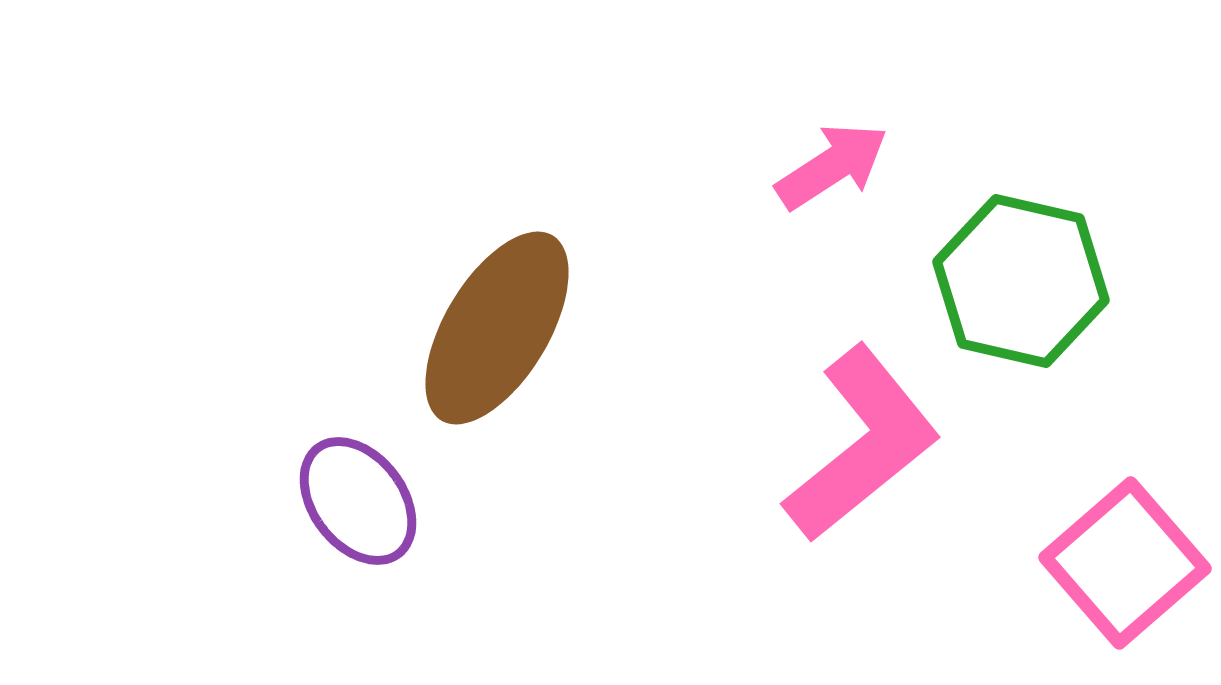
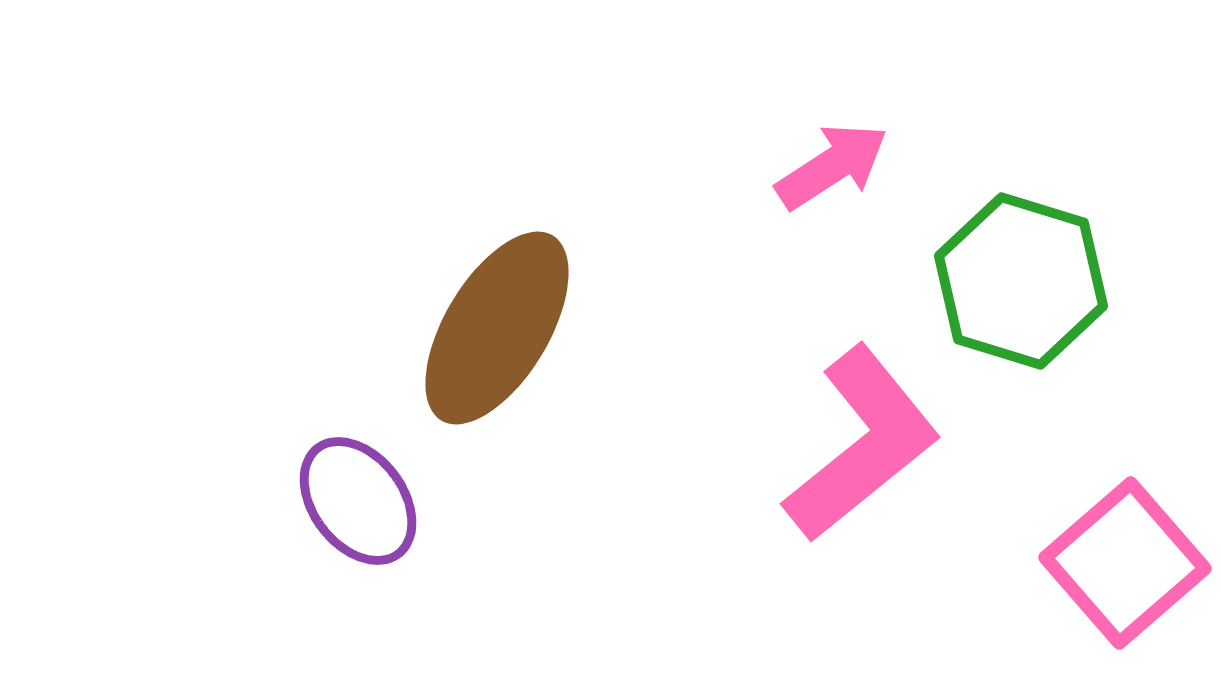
green hexagon: rotated 4 degrees clockwise
